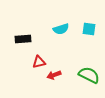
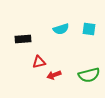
green semicircle: rotated 140 degrees clockwise
